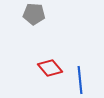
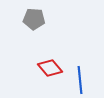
gray pentagon: moved 5 px down
